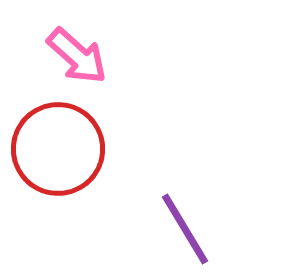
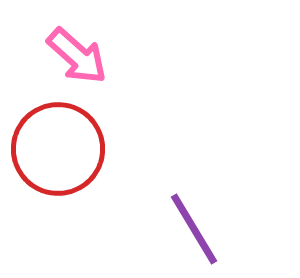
purple line: moved 9 px right
